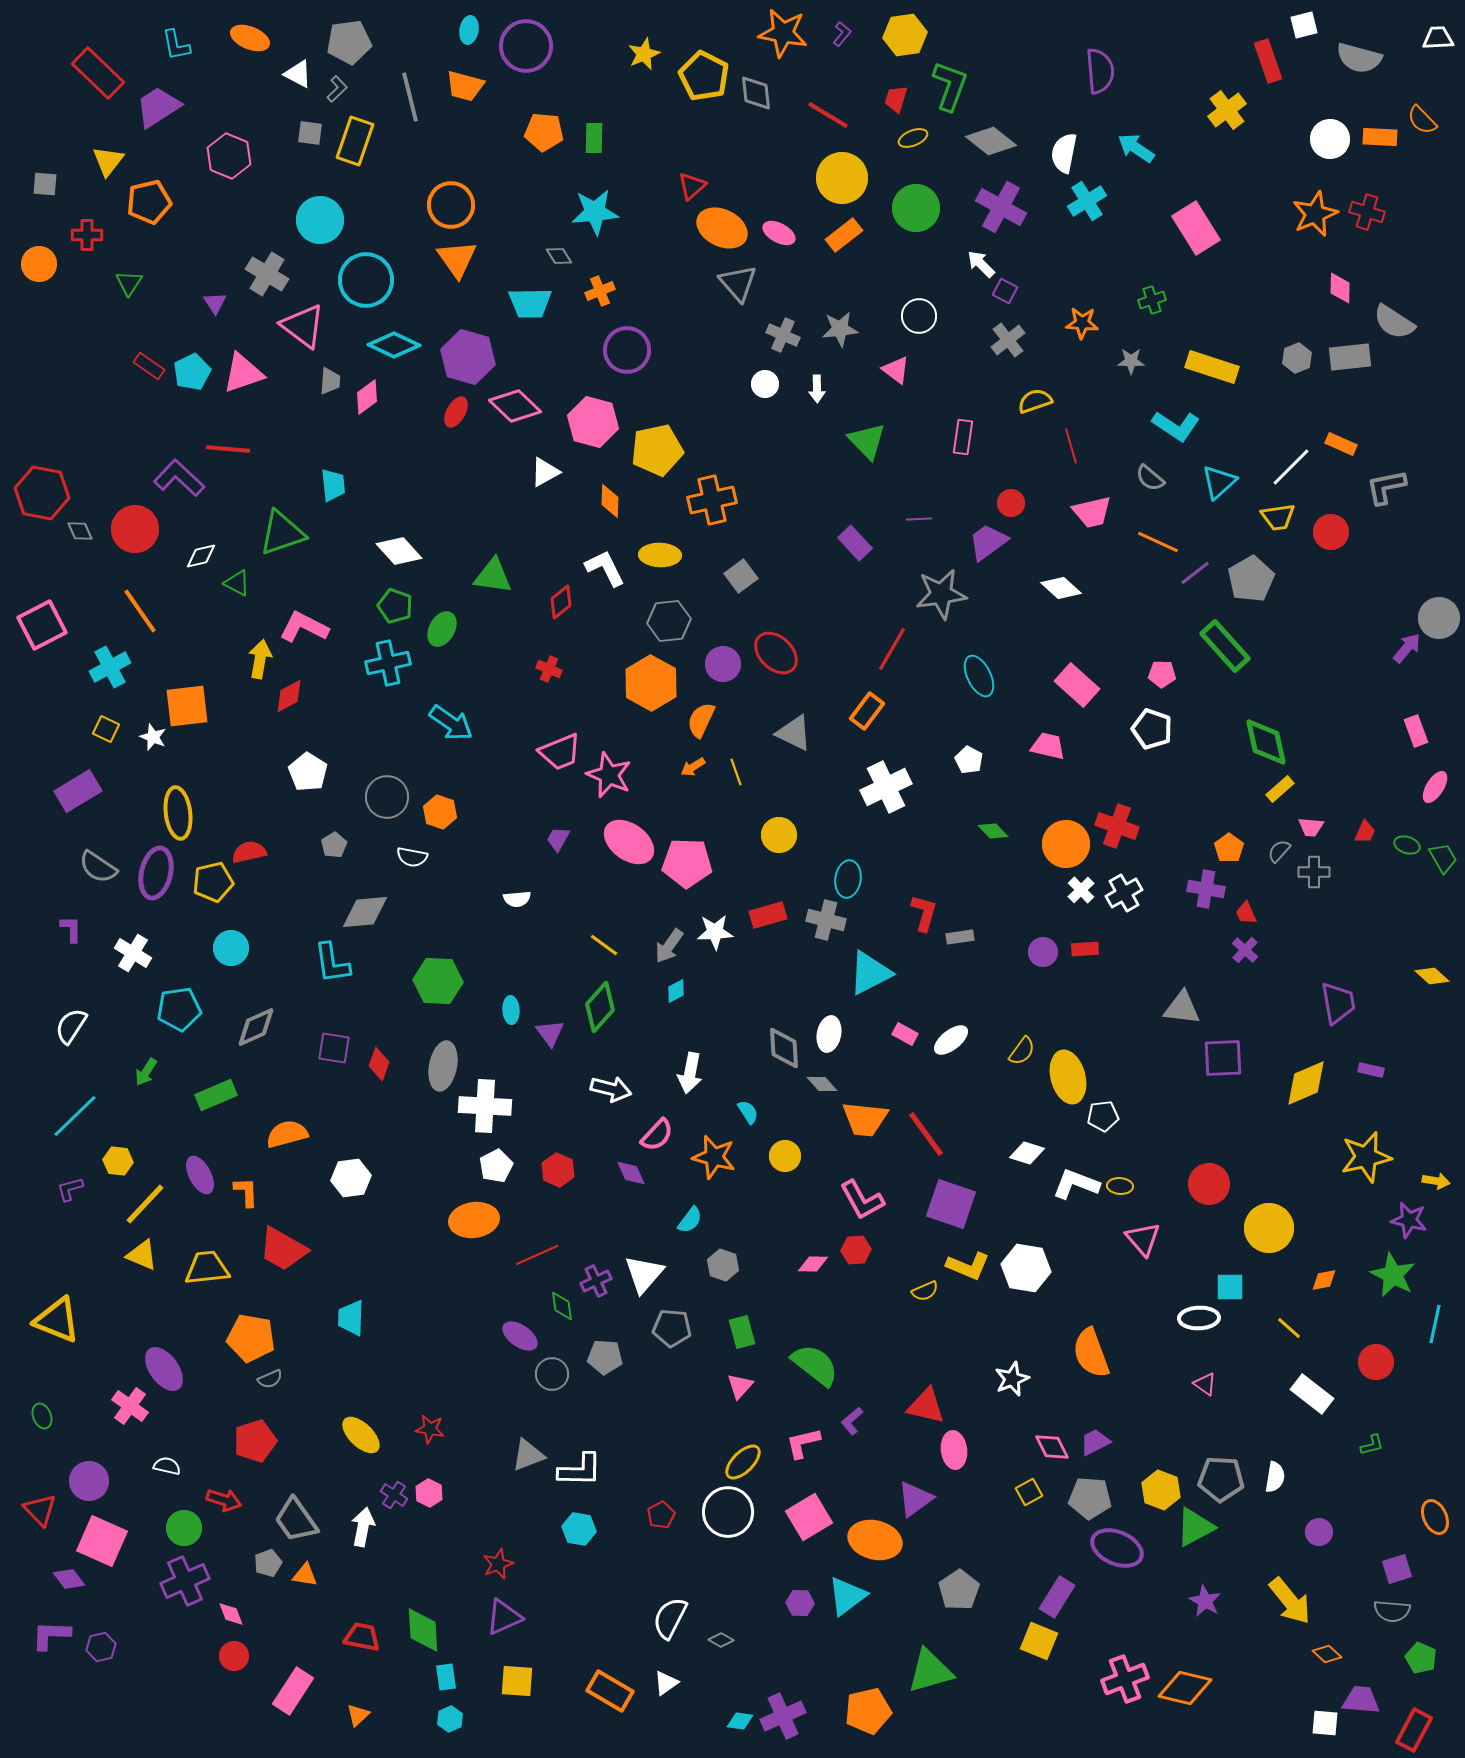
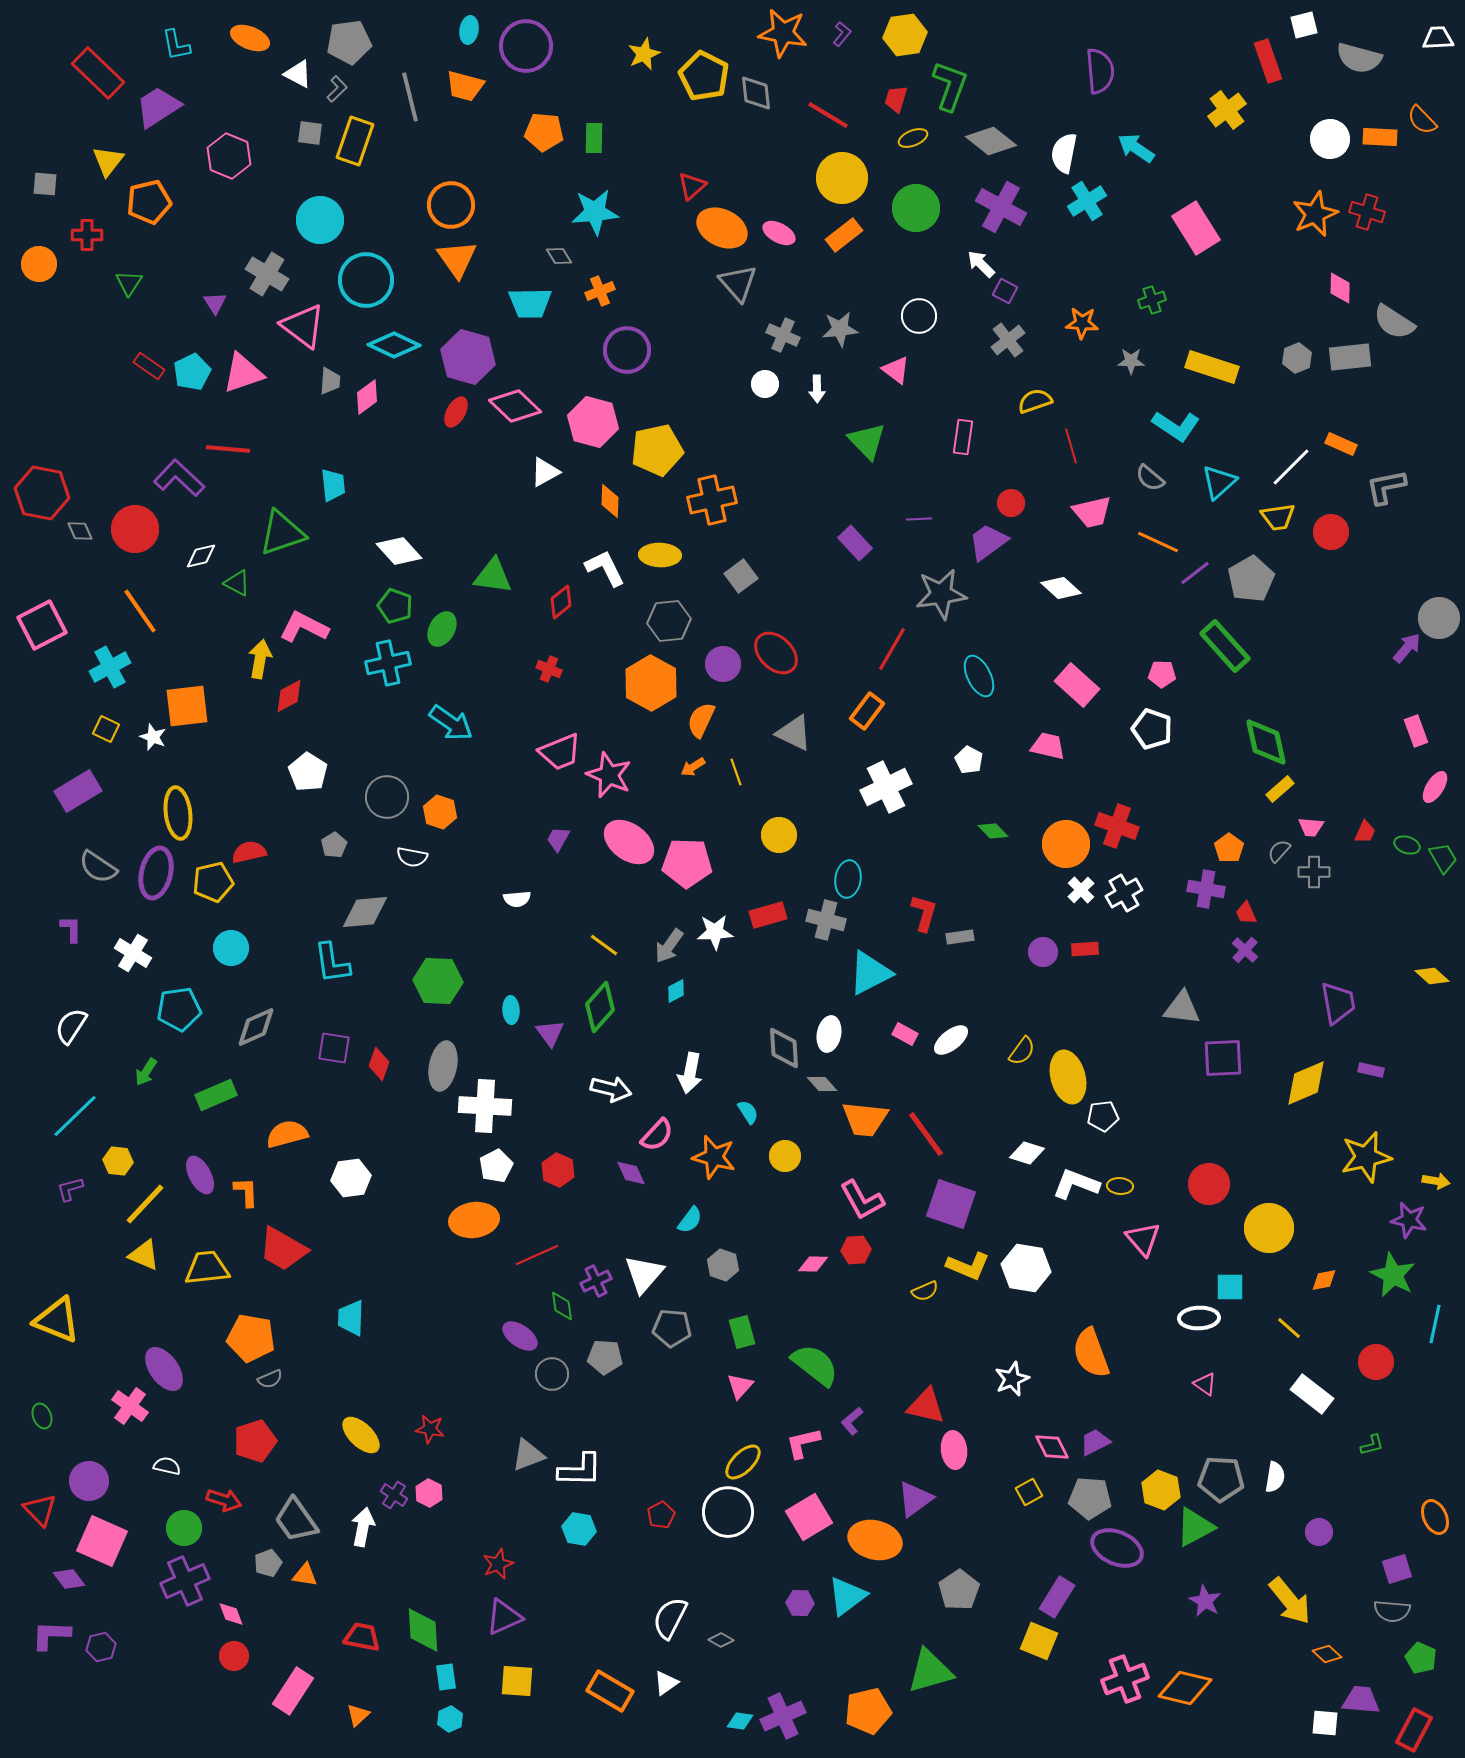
yellow triangle at (142, 1255): moved 2 px right
